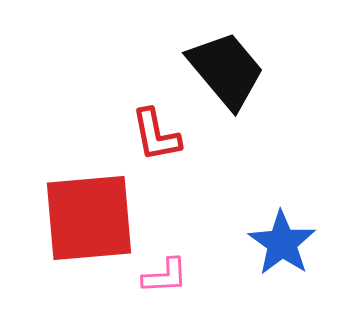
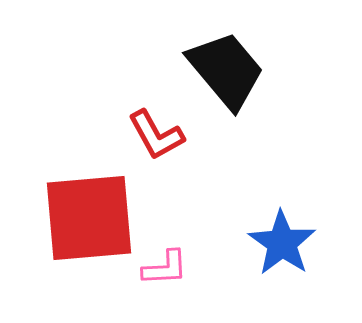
red L-shape: rotated 18 degrees counterclockwise
pink L-shape: moved 8 px up
